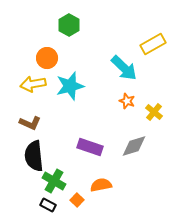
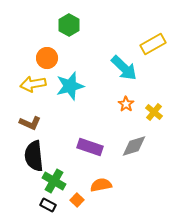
orange star: moved 1 px left, 3 px down; rotated 14 degrees clockwise
